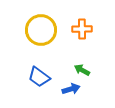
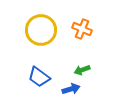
orange cross: rotated 24 degrees clockwise
green arrow: rotated 49 degrees counterclockwise
